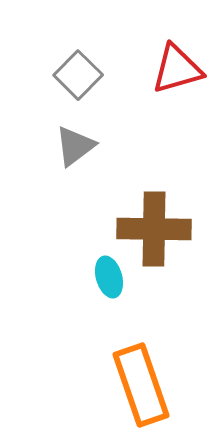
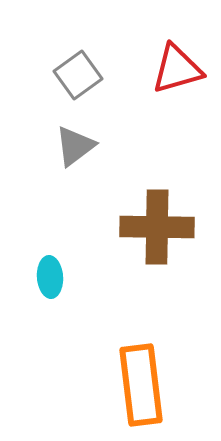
gray square: rotated 9 degrees clockwise
brown cross: moved 3 px right, 2 px up
cyan ellipse: moved 59 px left; rotated 12 degrees clockwise
orange rectangle: rotated 12 degrees clockwise
